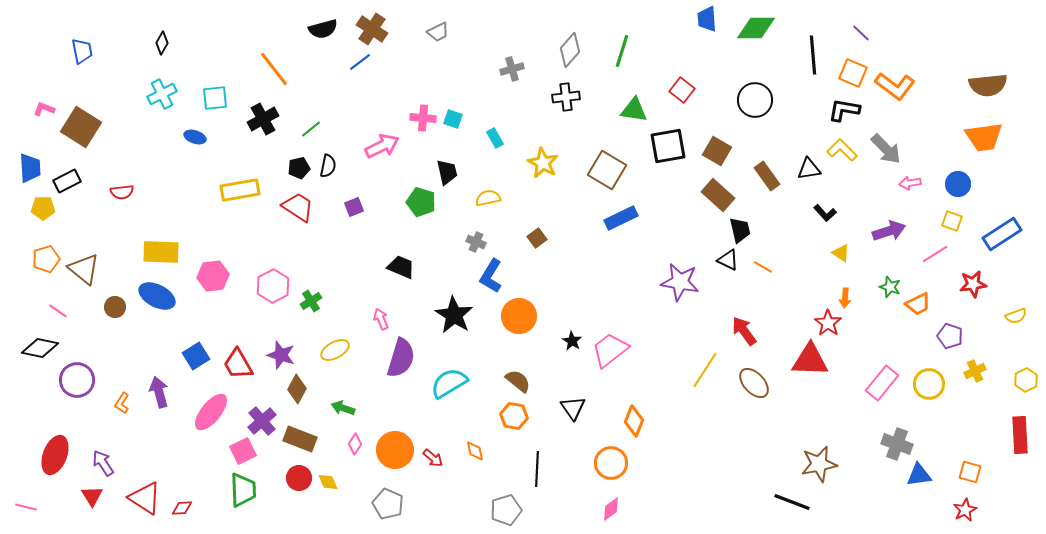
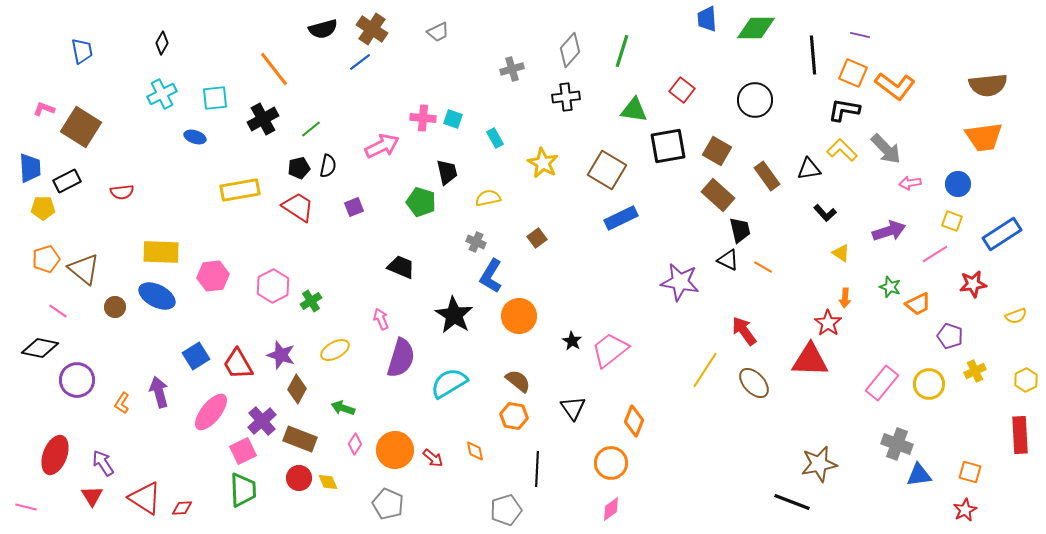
purple line at (861, 33): moved 1 px left, 2 px down; rotated 30 degrees counterclockwise
